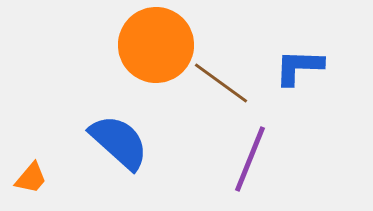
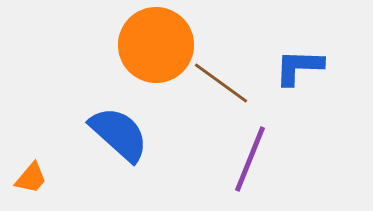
blue semicircle: moved 8 px up
